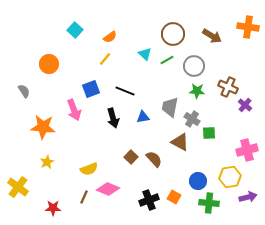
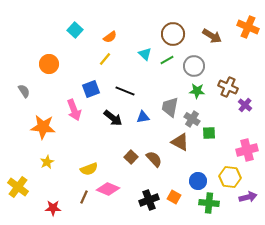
orange cross: rotated 15 degrees clockwise
black arrow: rotated 36 degrees counterclockwise
yellow hexagon: rotated 15 degrees clockwise
